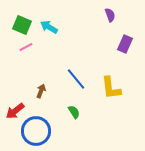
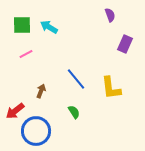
green square: rotated 24 degrees counterclockwise
pink line: moved 7 px down
